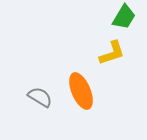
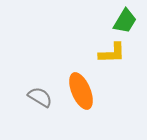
green trapezoid: moved 1 px right, 4 px down
yellow L-shape: rotated 16 degrees clockwise
